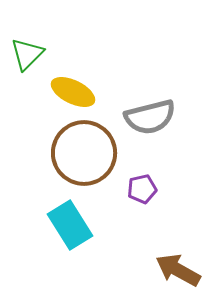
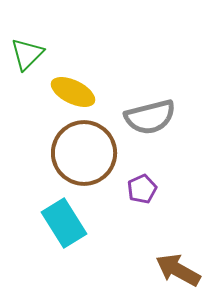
purple pentagon: rotated 12 degrees counterclockwise
cyan rectangle: moved 6 px left, 2 px up
